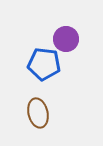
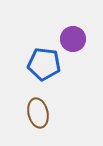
purple circle: moved 7 px right
